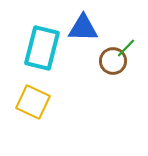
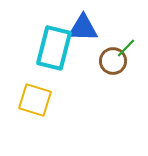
cyan rectangle: moved 12 px right
yellow square: moved 2 px right, 2 px up; rotated 8 degrees counterclockwise
